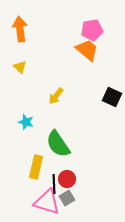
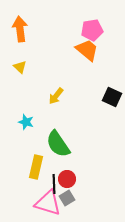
pink triangle: moved 1 px right, 1 px down
